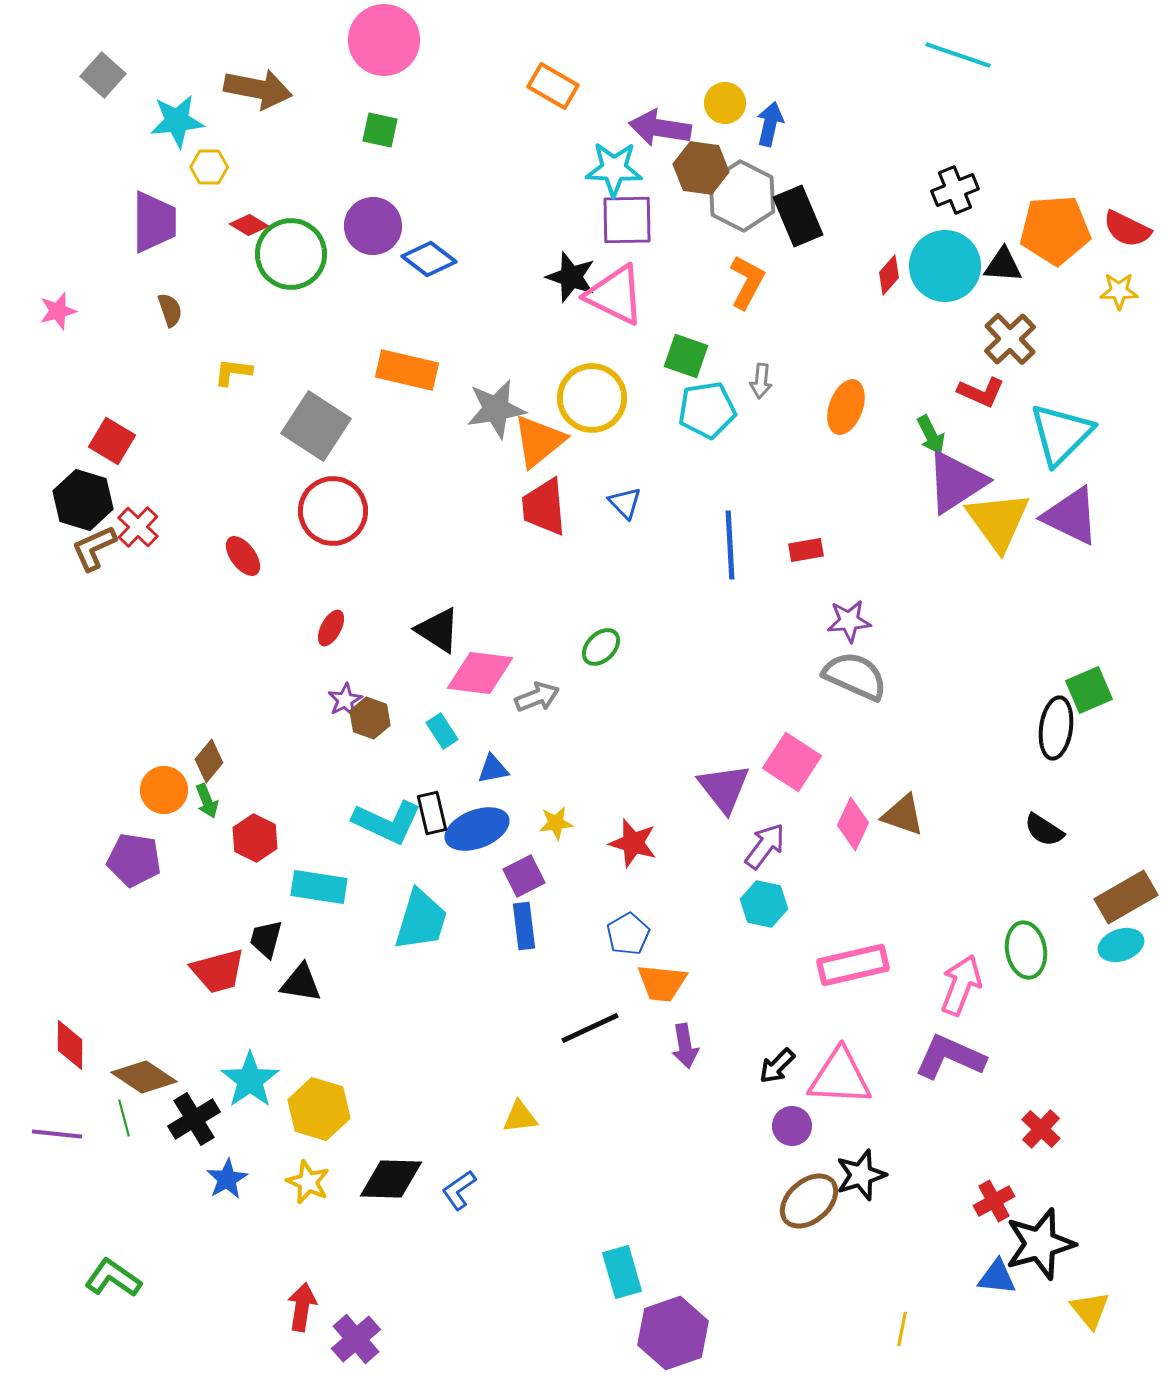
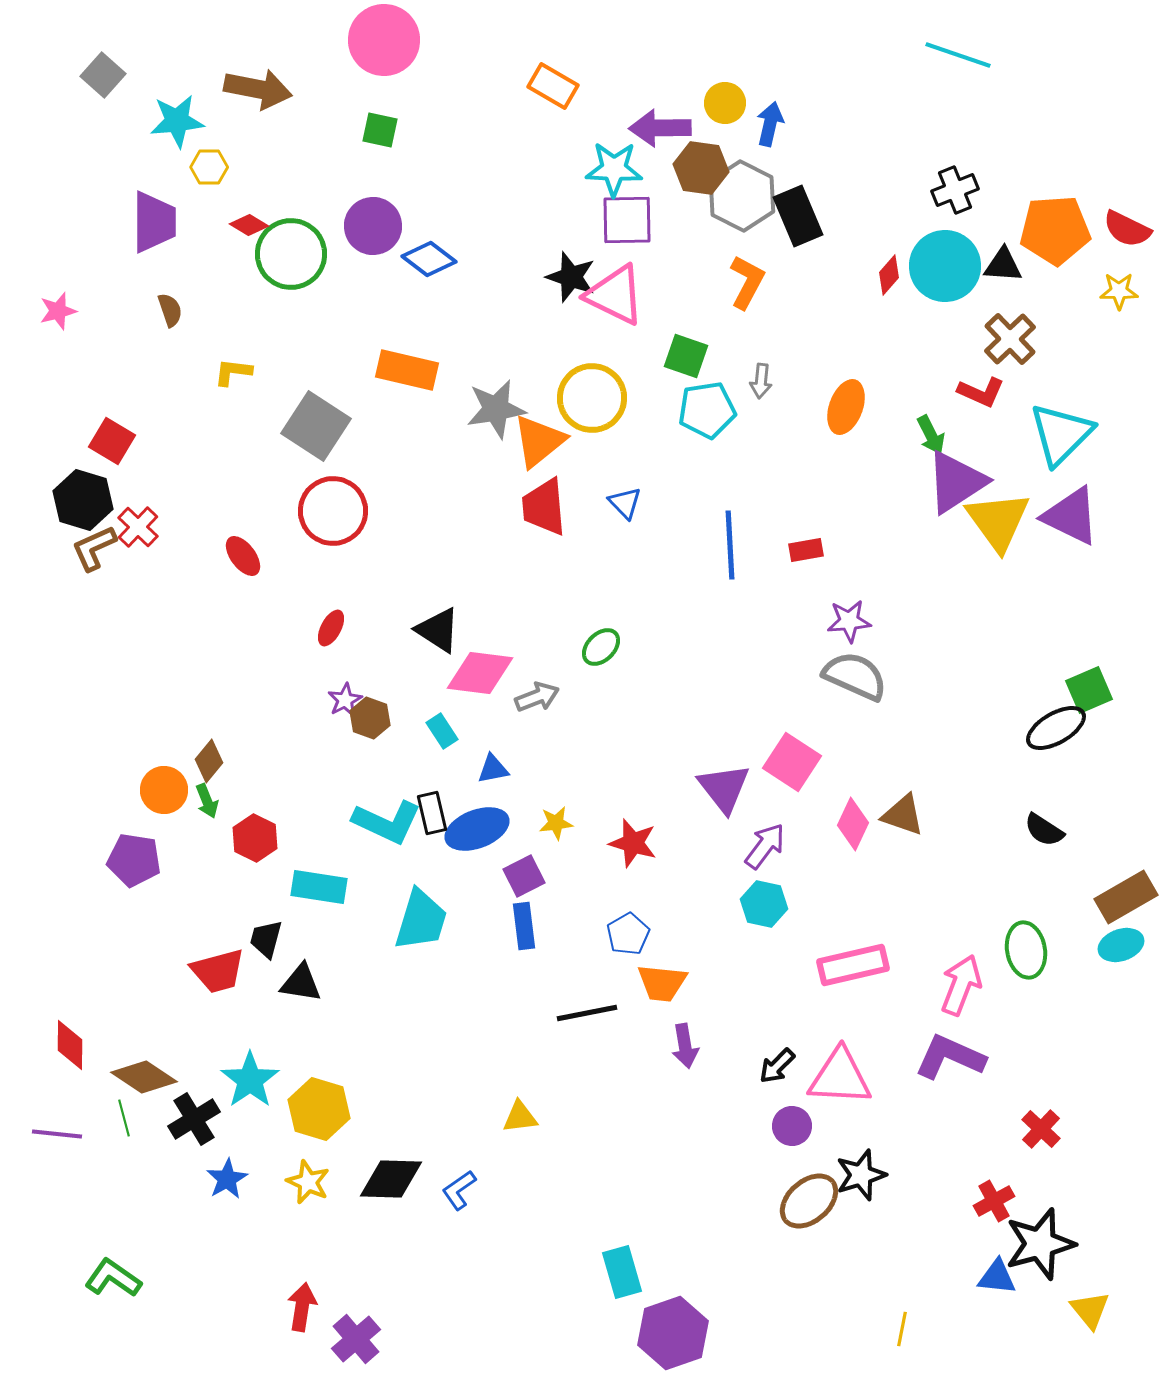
purple arrow at (660, 128): rotated 10 degrees counterclockwise
black ellipse at (1056, 728): rotated 52 degrees clockwise
black line at (590, 1028): moved 3 px left, 15 px up; rotated 14 degrees clockwise
